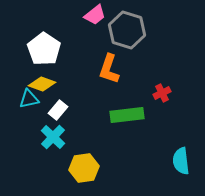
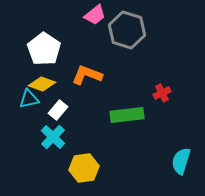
orange L-shape: moved 22 px left, 6 px down; rotated 92 degrees clockwise
cyan semicircle: rotated 24 degrees clockwise
